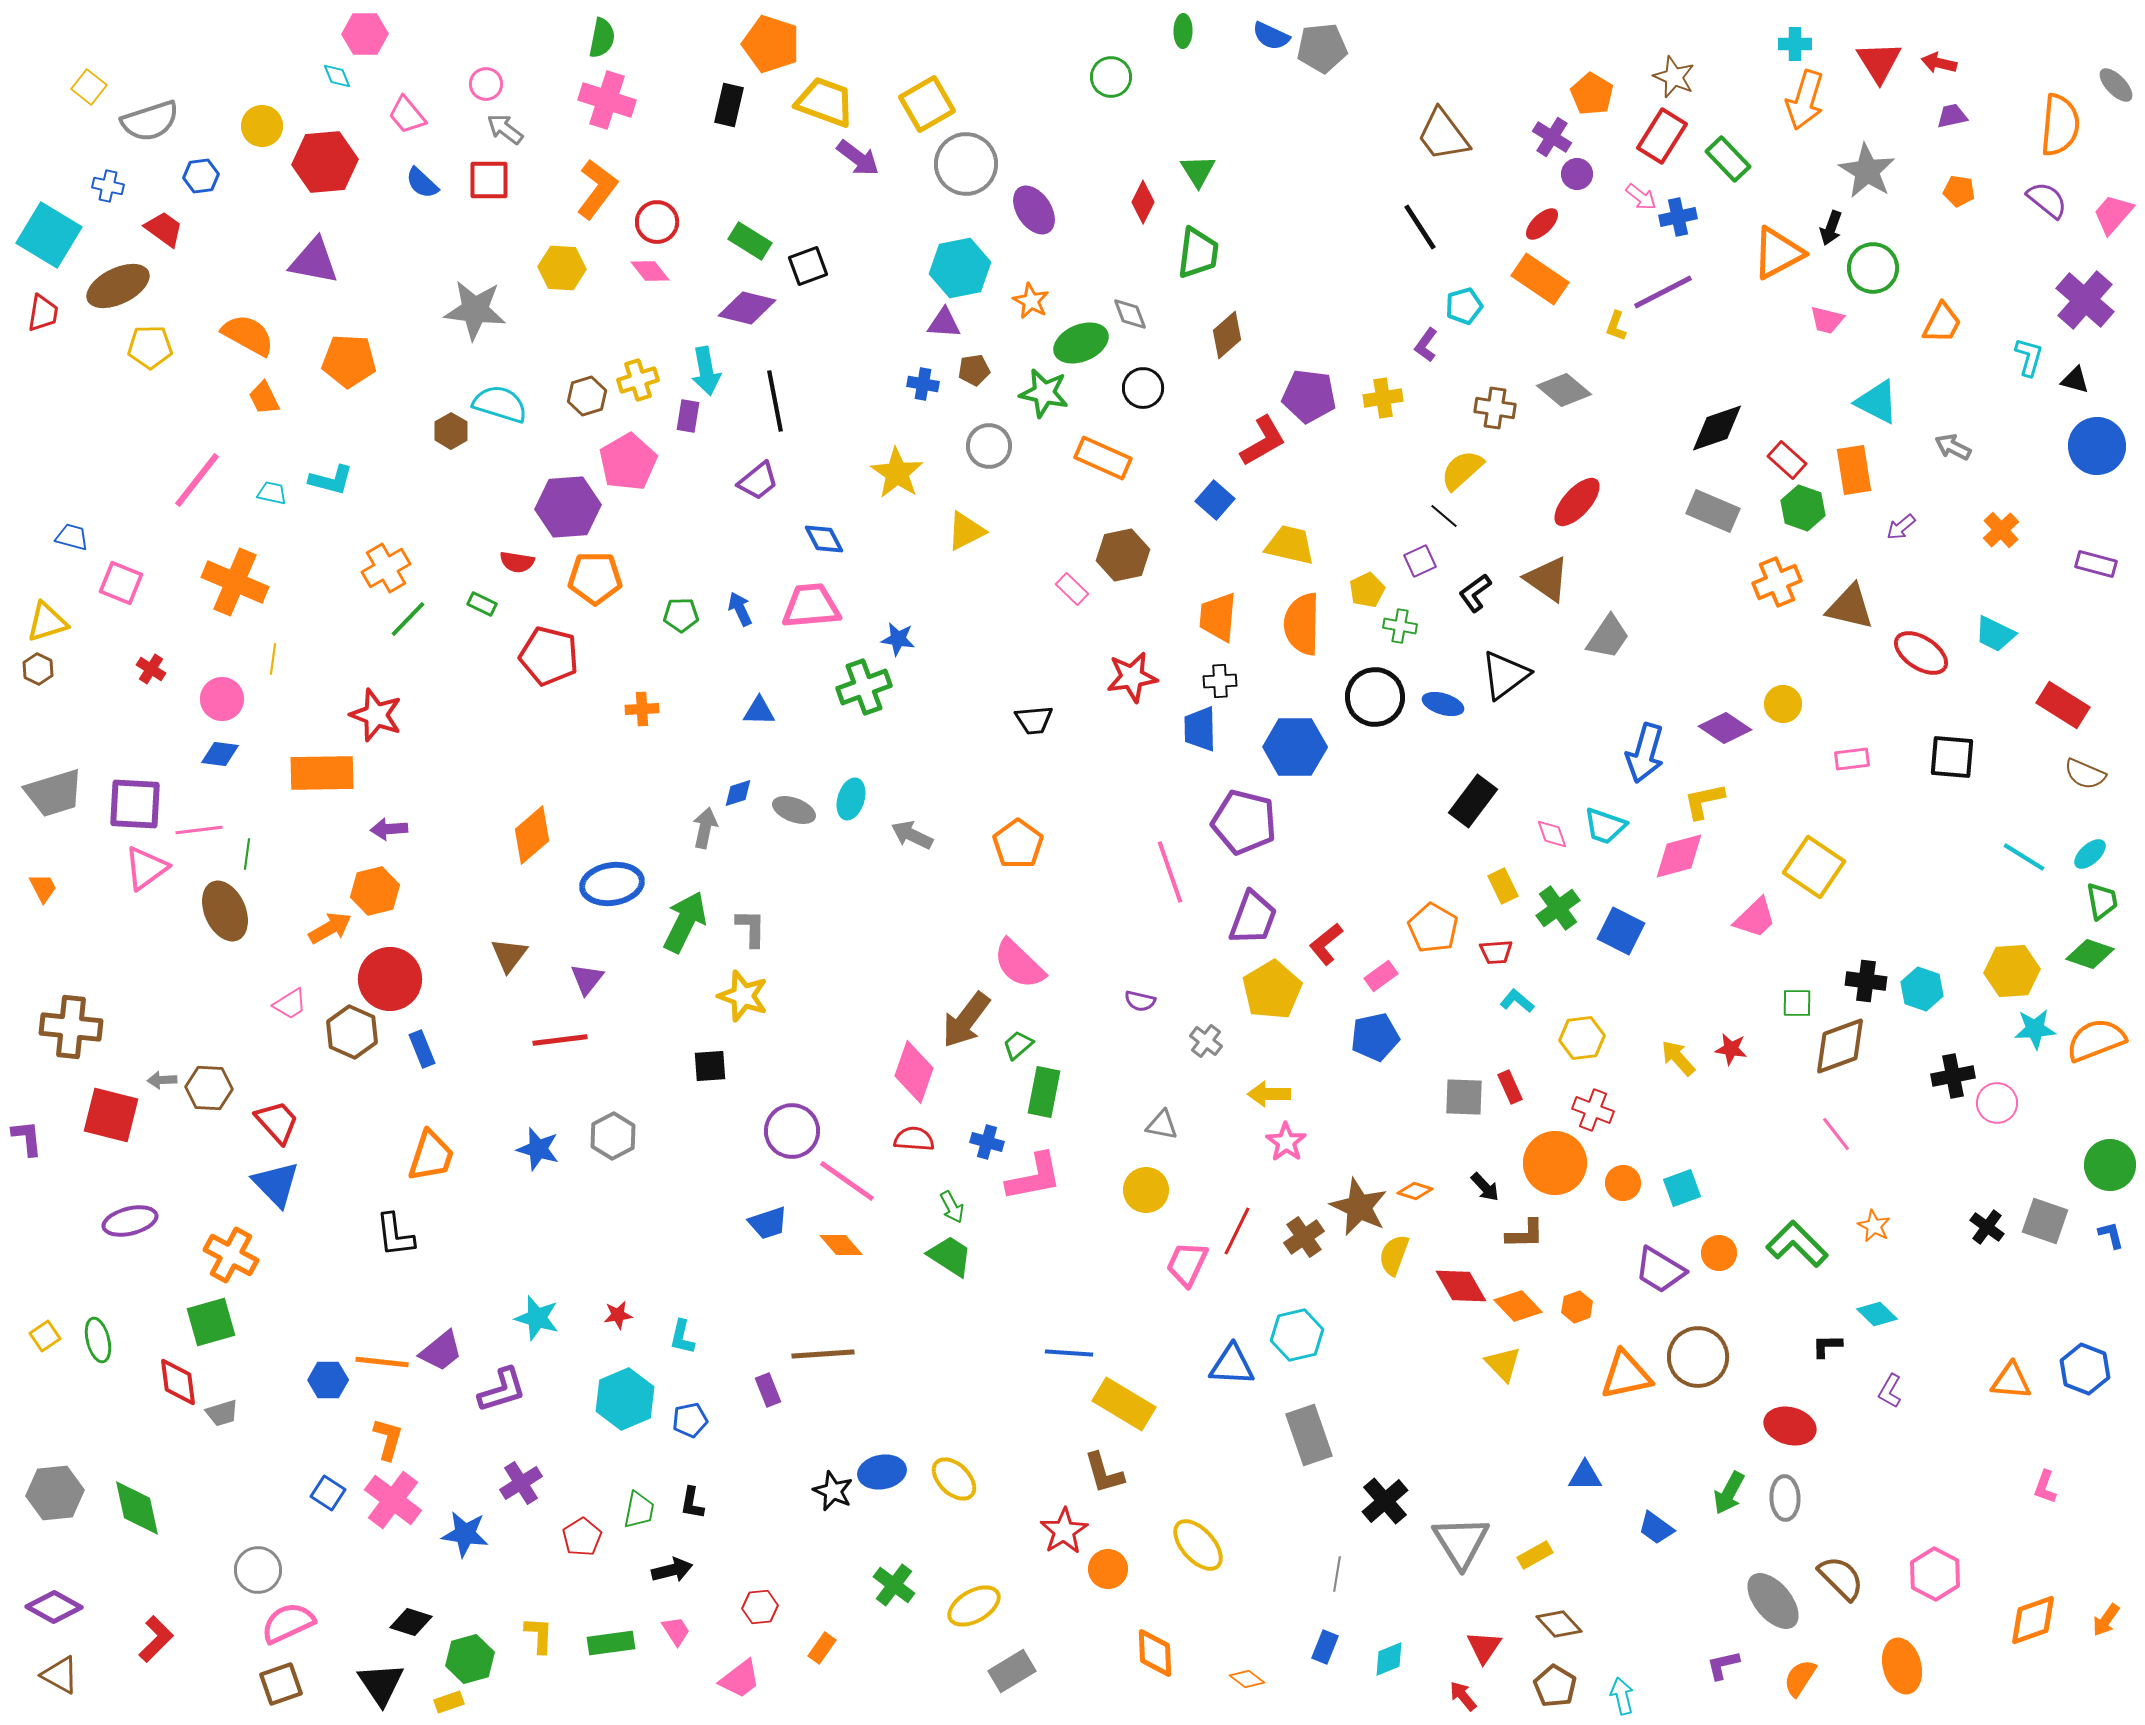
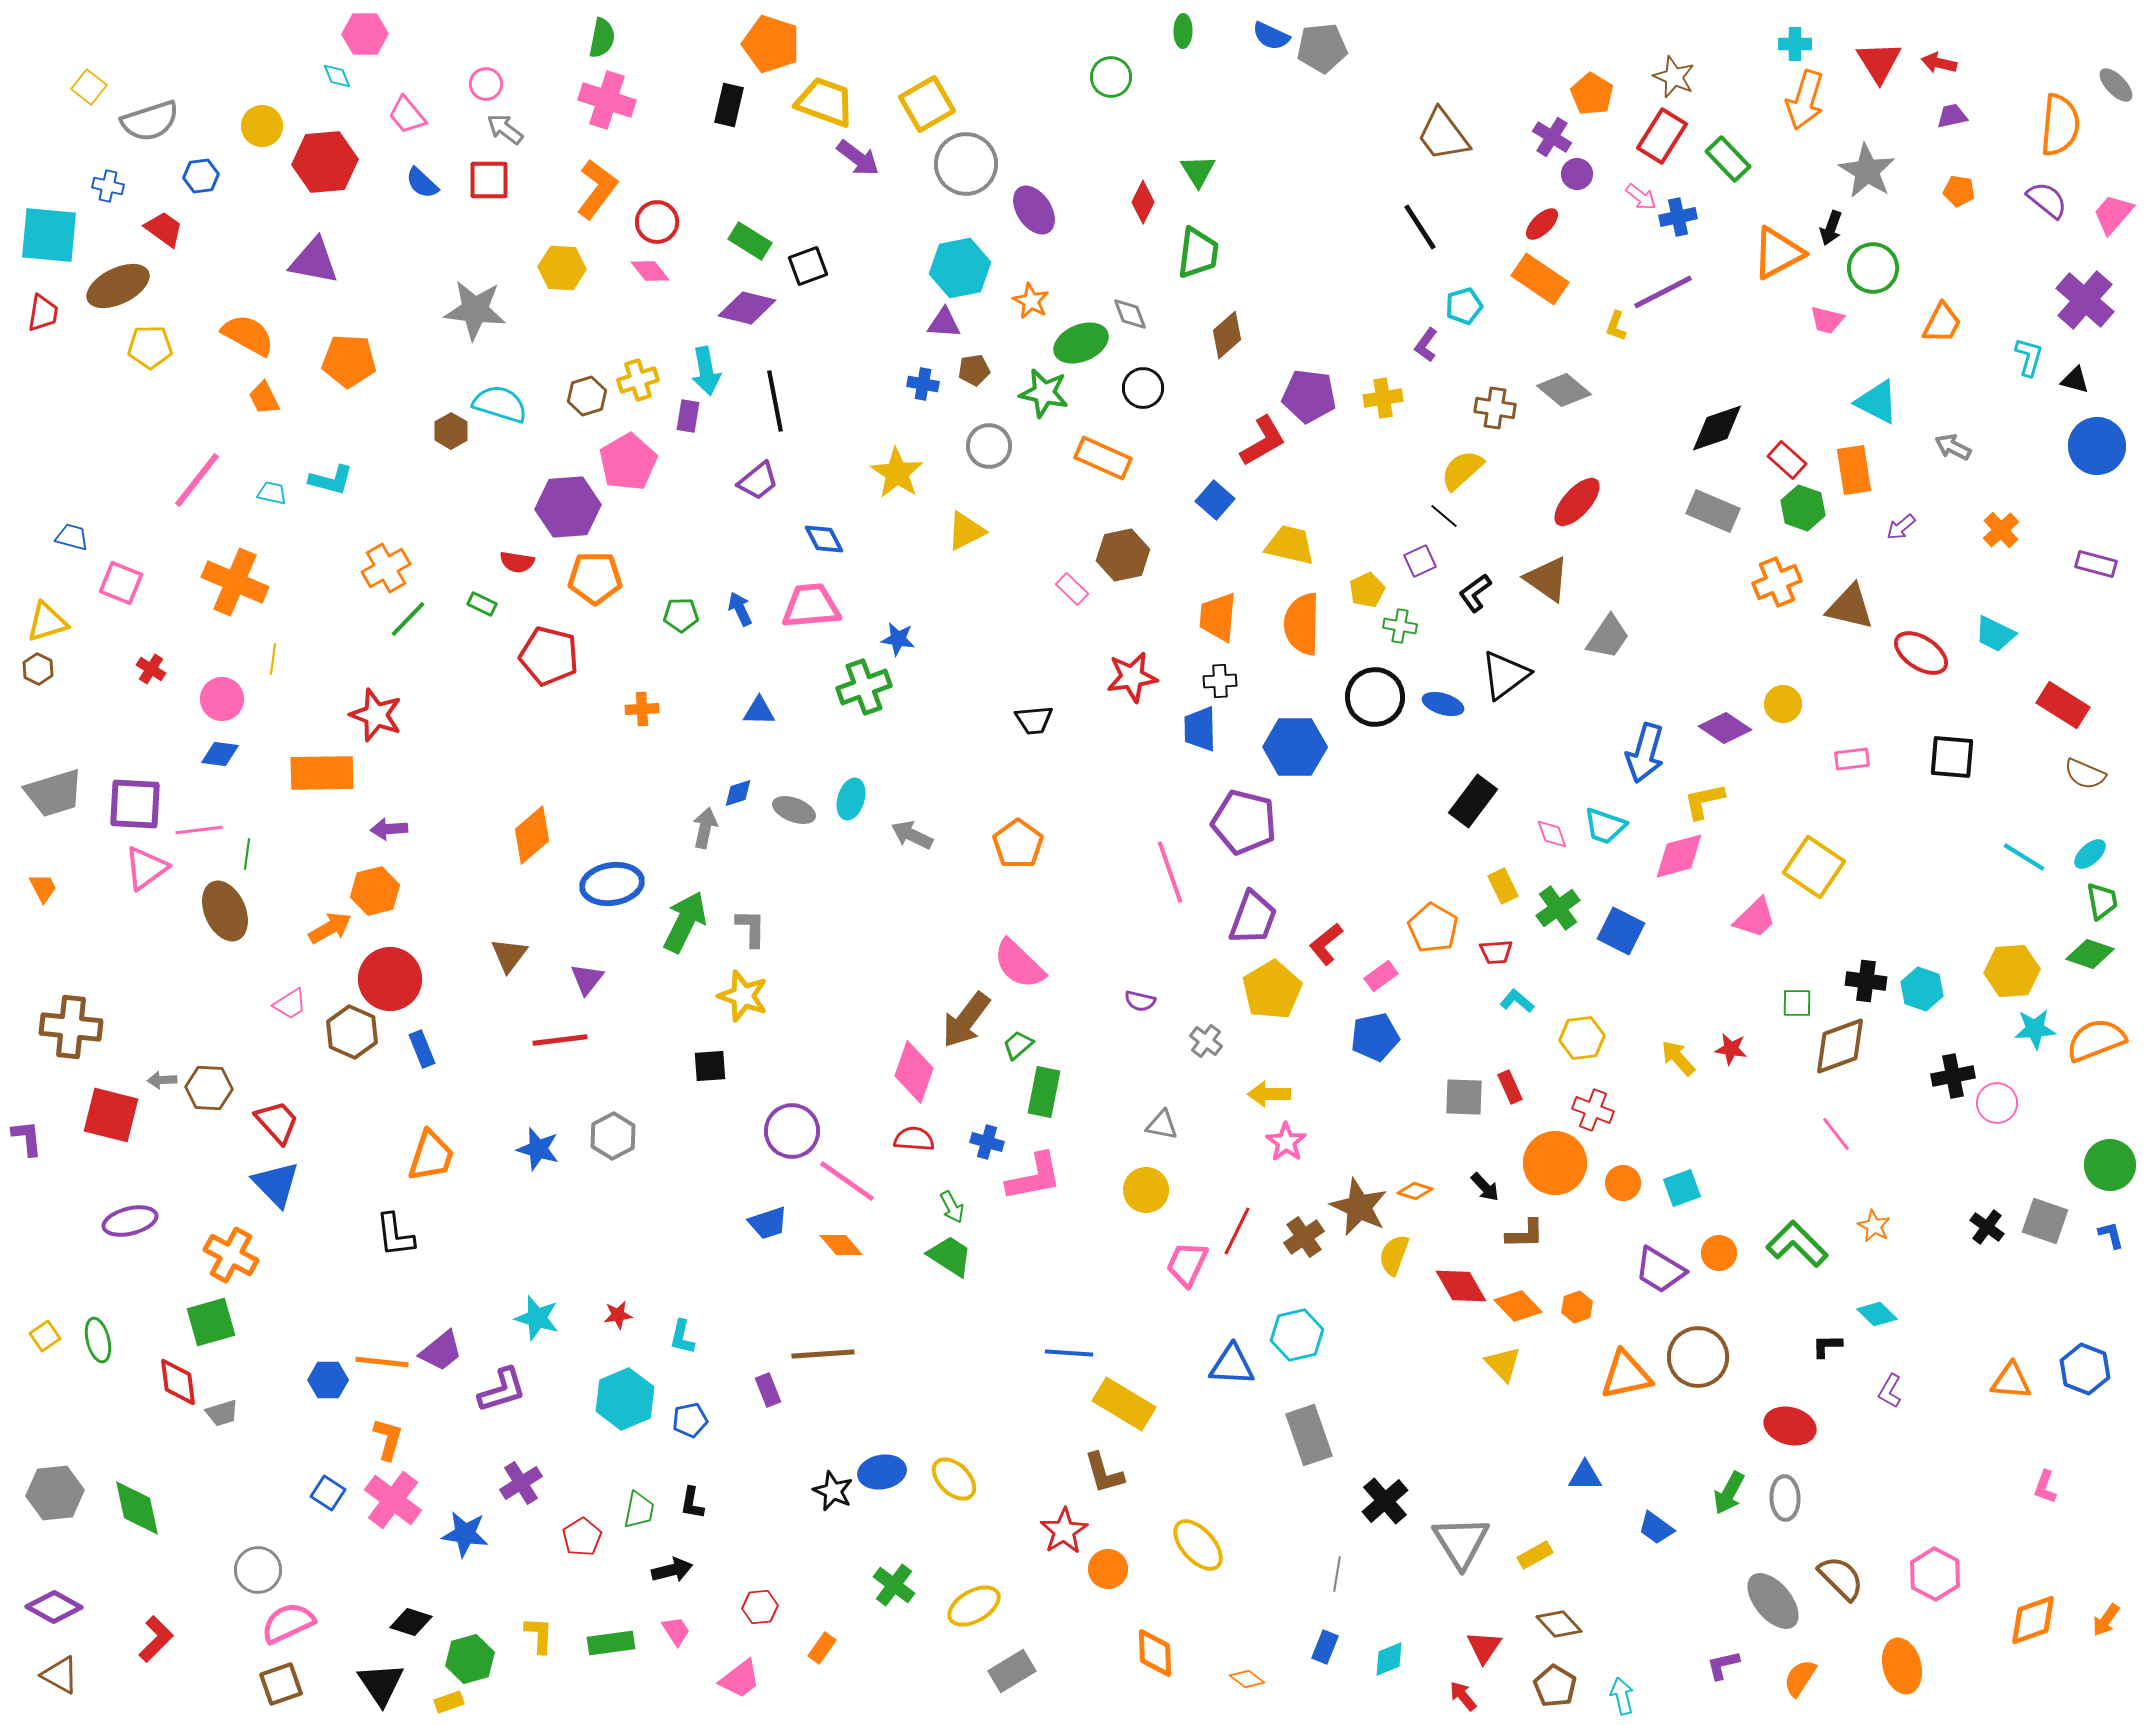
cyan square at (49, 235): rotated 26 degrees counterclockwise
